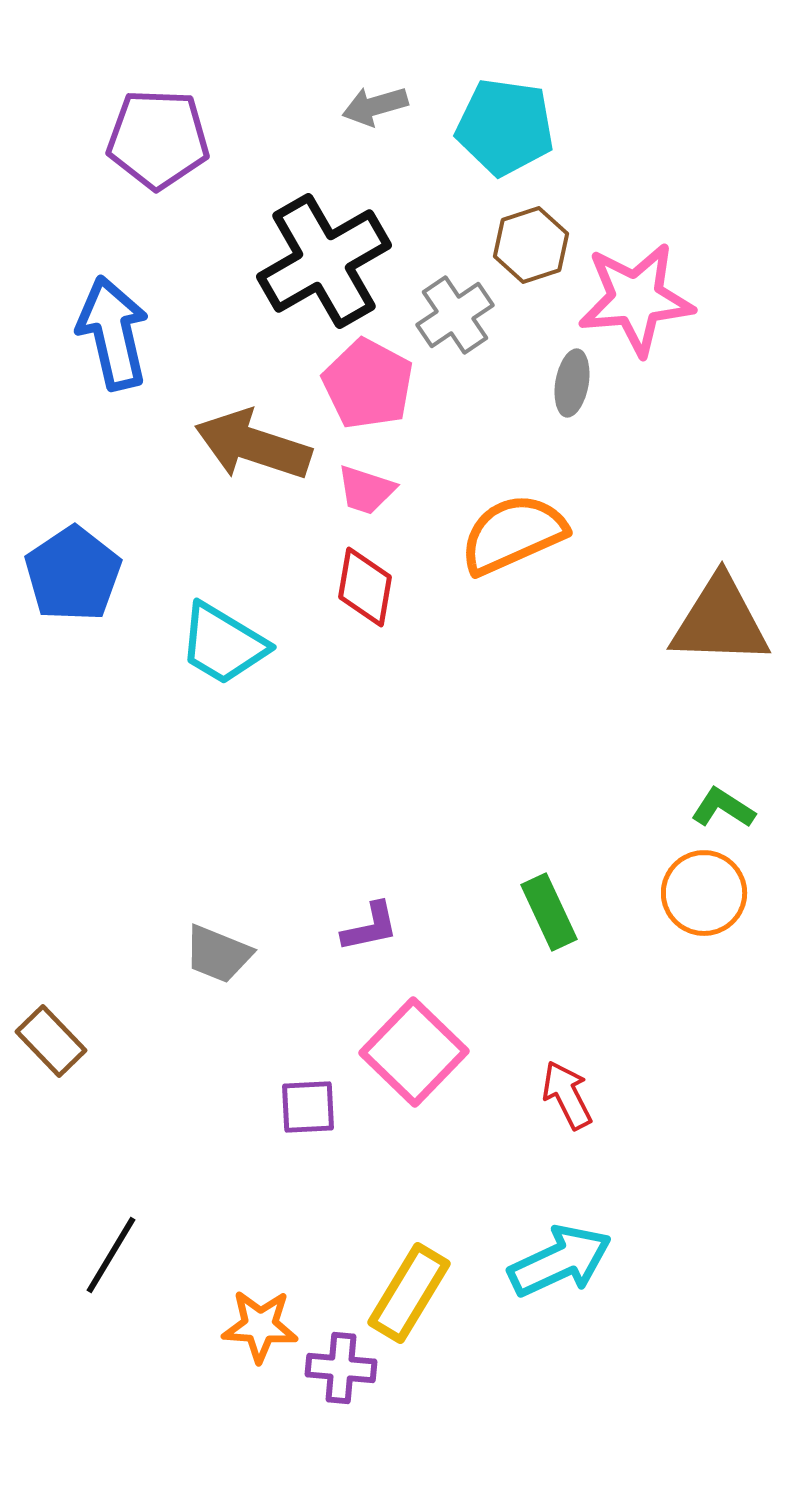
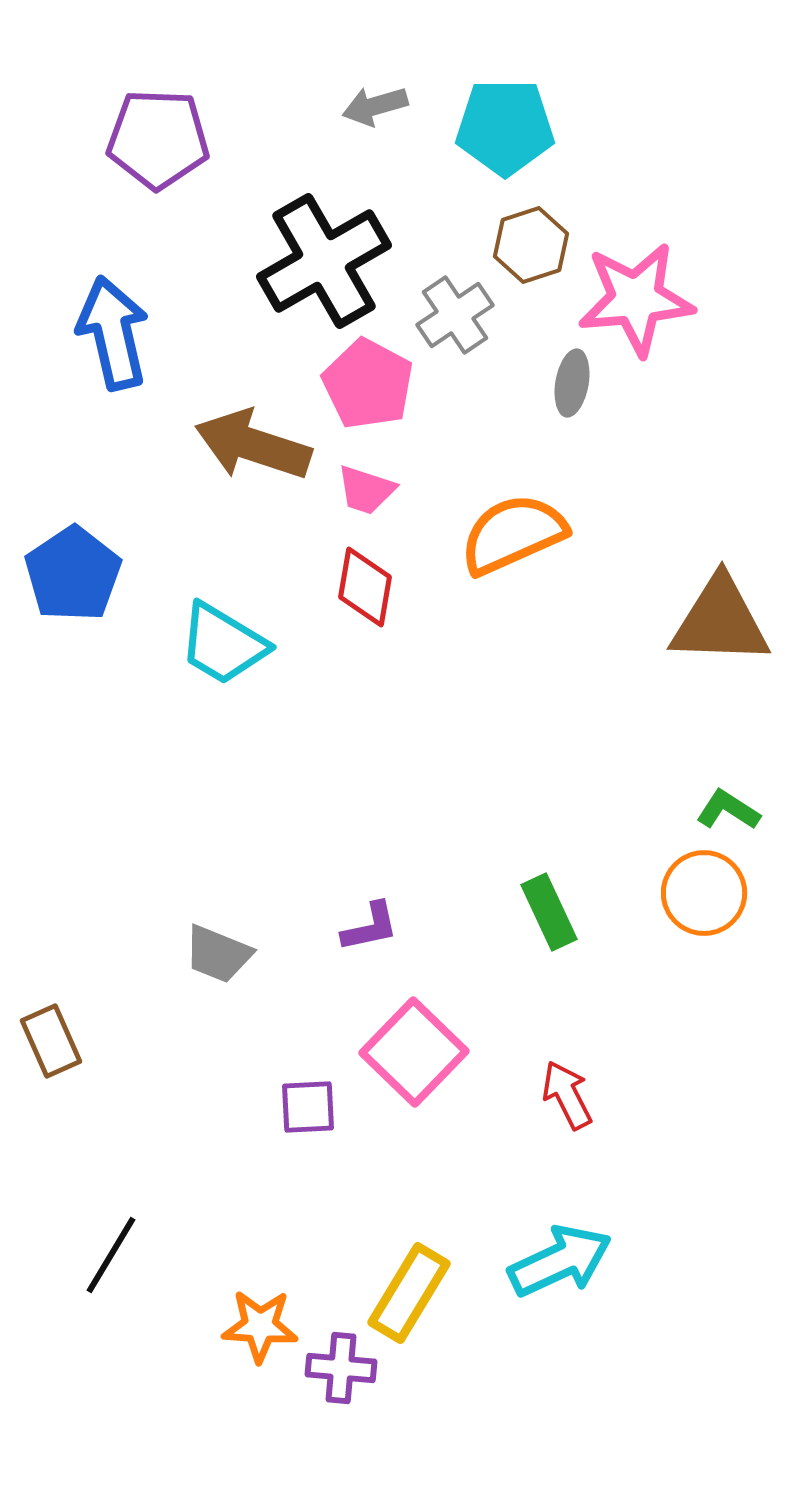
cyan pentagon: rotated 8 degrees counterclockwise
green L-shape: moved 5 px right, 2 px down
brown rectangle: rotated 20 degrees clockwise
